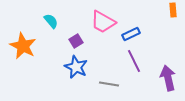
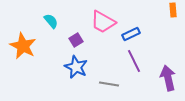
purple square: moved 1 px up
